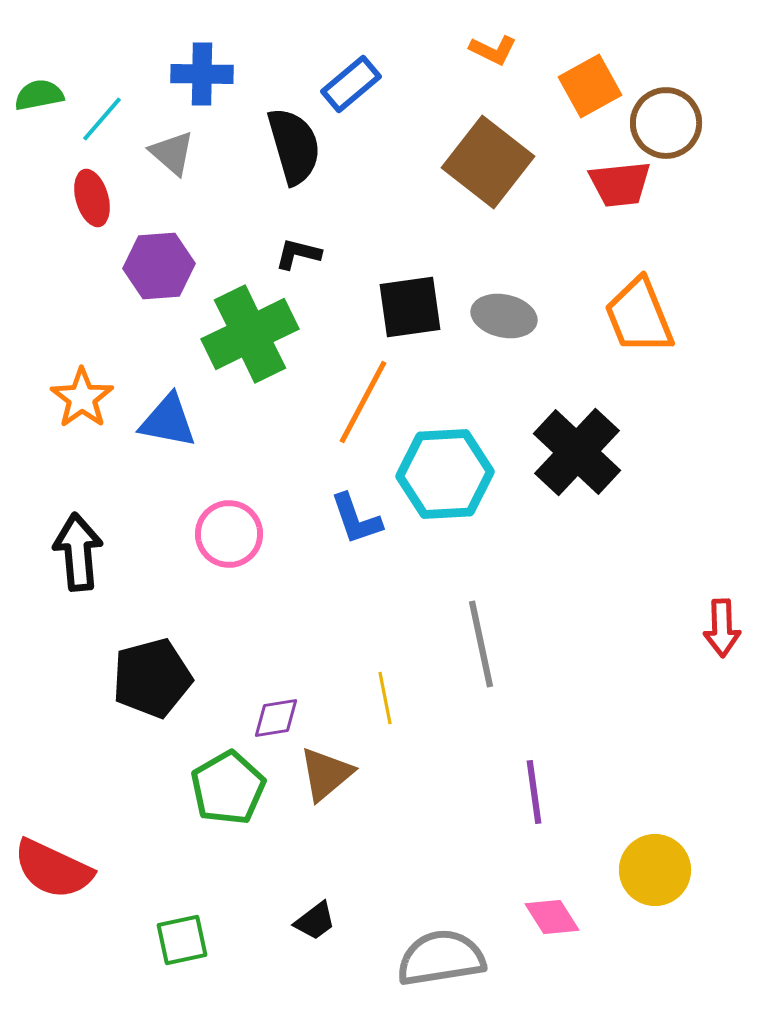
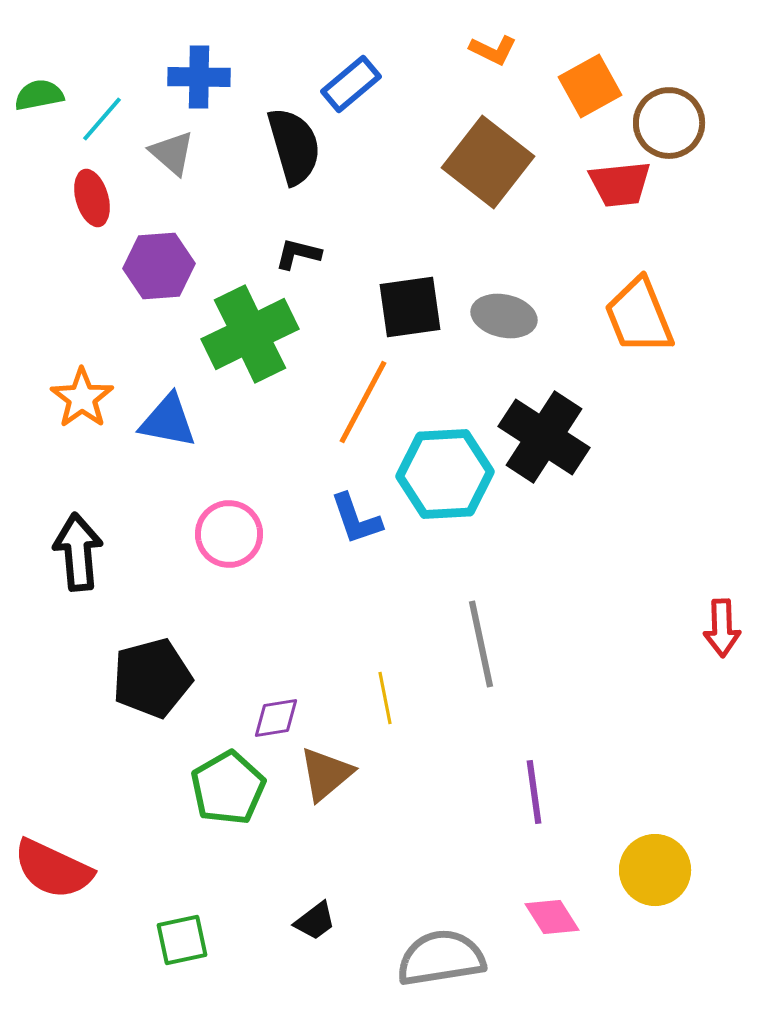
blue cross: moved 3 px left, 3 px down
brown circle: moved 3 px right
black cross: moved 33 px left, 15 px up; rotated 10 degrees counterclockwise
